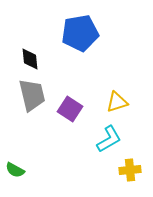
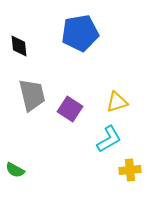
black diamond: moved 11 px left, 13 px up
